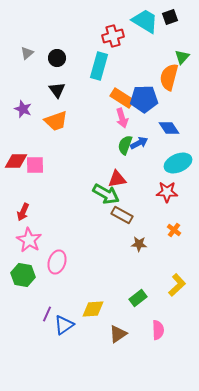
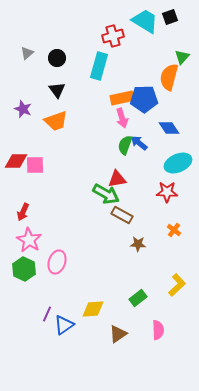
orange rectangle: rotated 45 degrees counterclockwise
blue arrow: rotated 114 degrees counterclockwise
brown star: moved 1 px left
green hexagon: moved 1 px right, 6 px up; rotated 15 degrees clockwise
